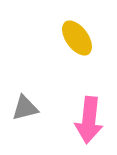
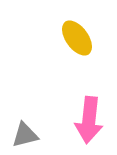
gray triangle: moved 27 px down
